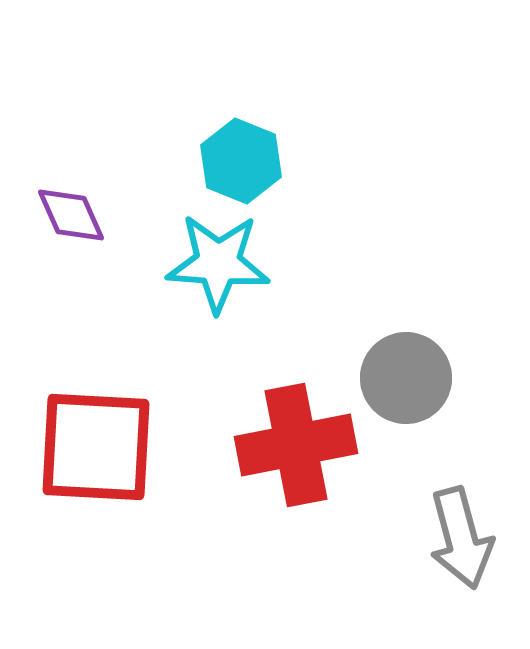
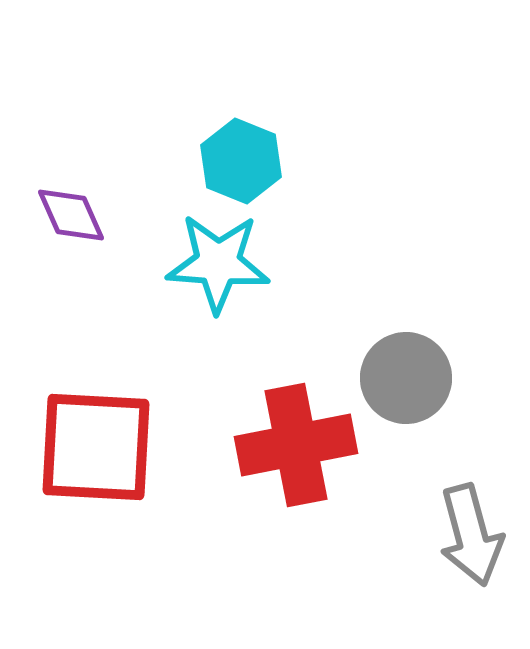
gray arrow: moved 10 px right, 3 px up
